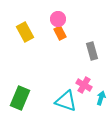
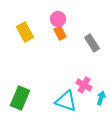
gray rectangle: moved 8 px up; rotated 18 degrees counterclockwise
